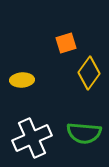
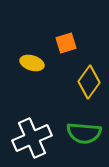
yellow diamond: moved 9 px down
yellow ellipse: moved 10 px right, 17 px up; rotated 20 degrees clockwise
